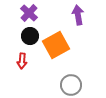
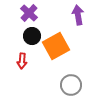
black circle: moved 2 px right
orange square: moved 1 px down
